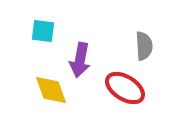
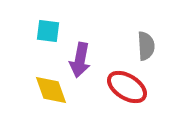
cyan square: moved 5 px right
gray semicircle: moved 2 px right
red ellipse: moved 2 px right, 1 px up
